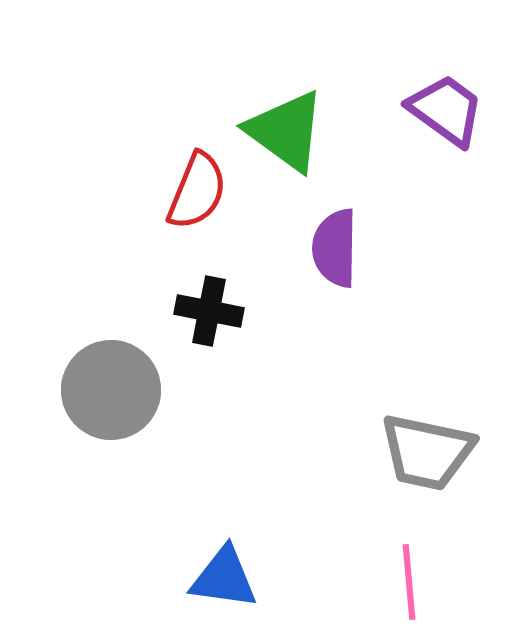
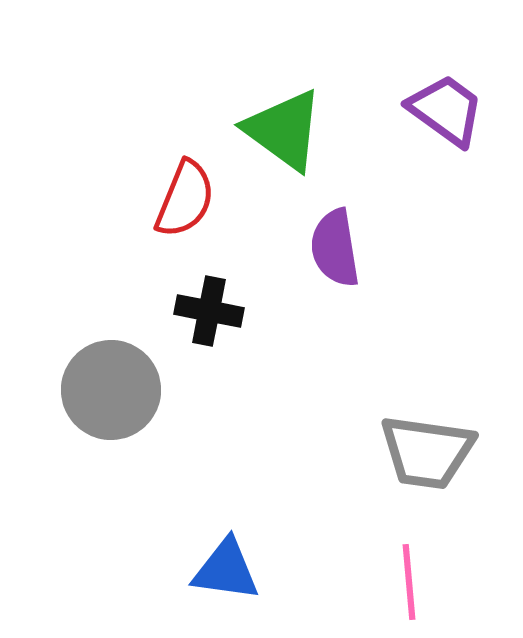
green triangle: moved 2 px left, 1 px up
red semicircle: moved 12 px left, 8 px down
purple semicircle: rotated 10 degrees counterclockwise
gray trapezoid: rotated 4 degrees counterclockwise
blue triangle: moved 2 px right, 8 px up
